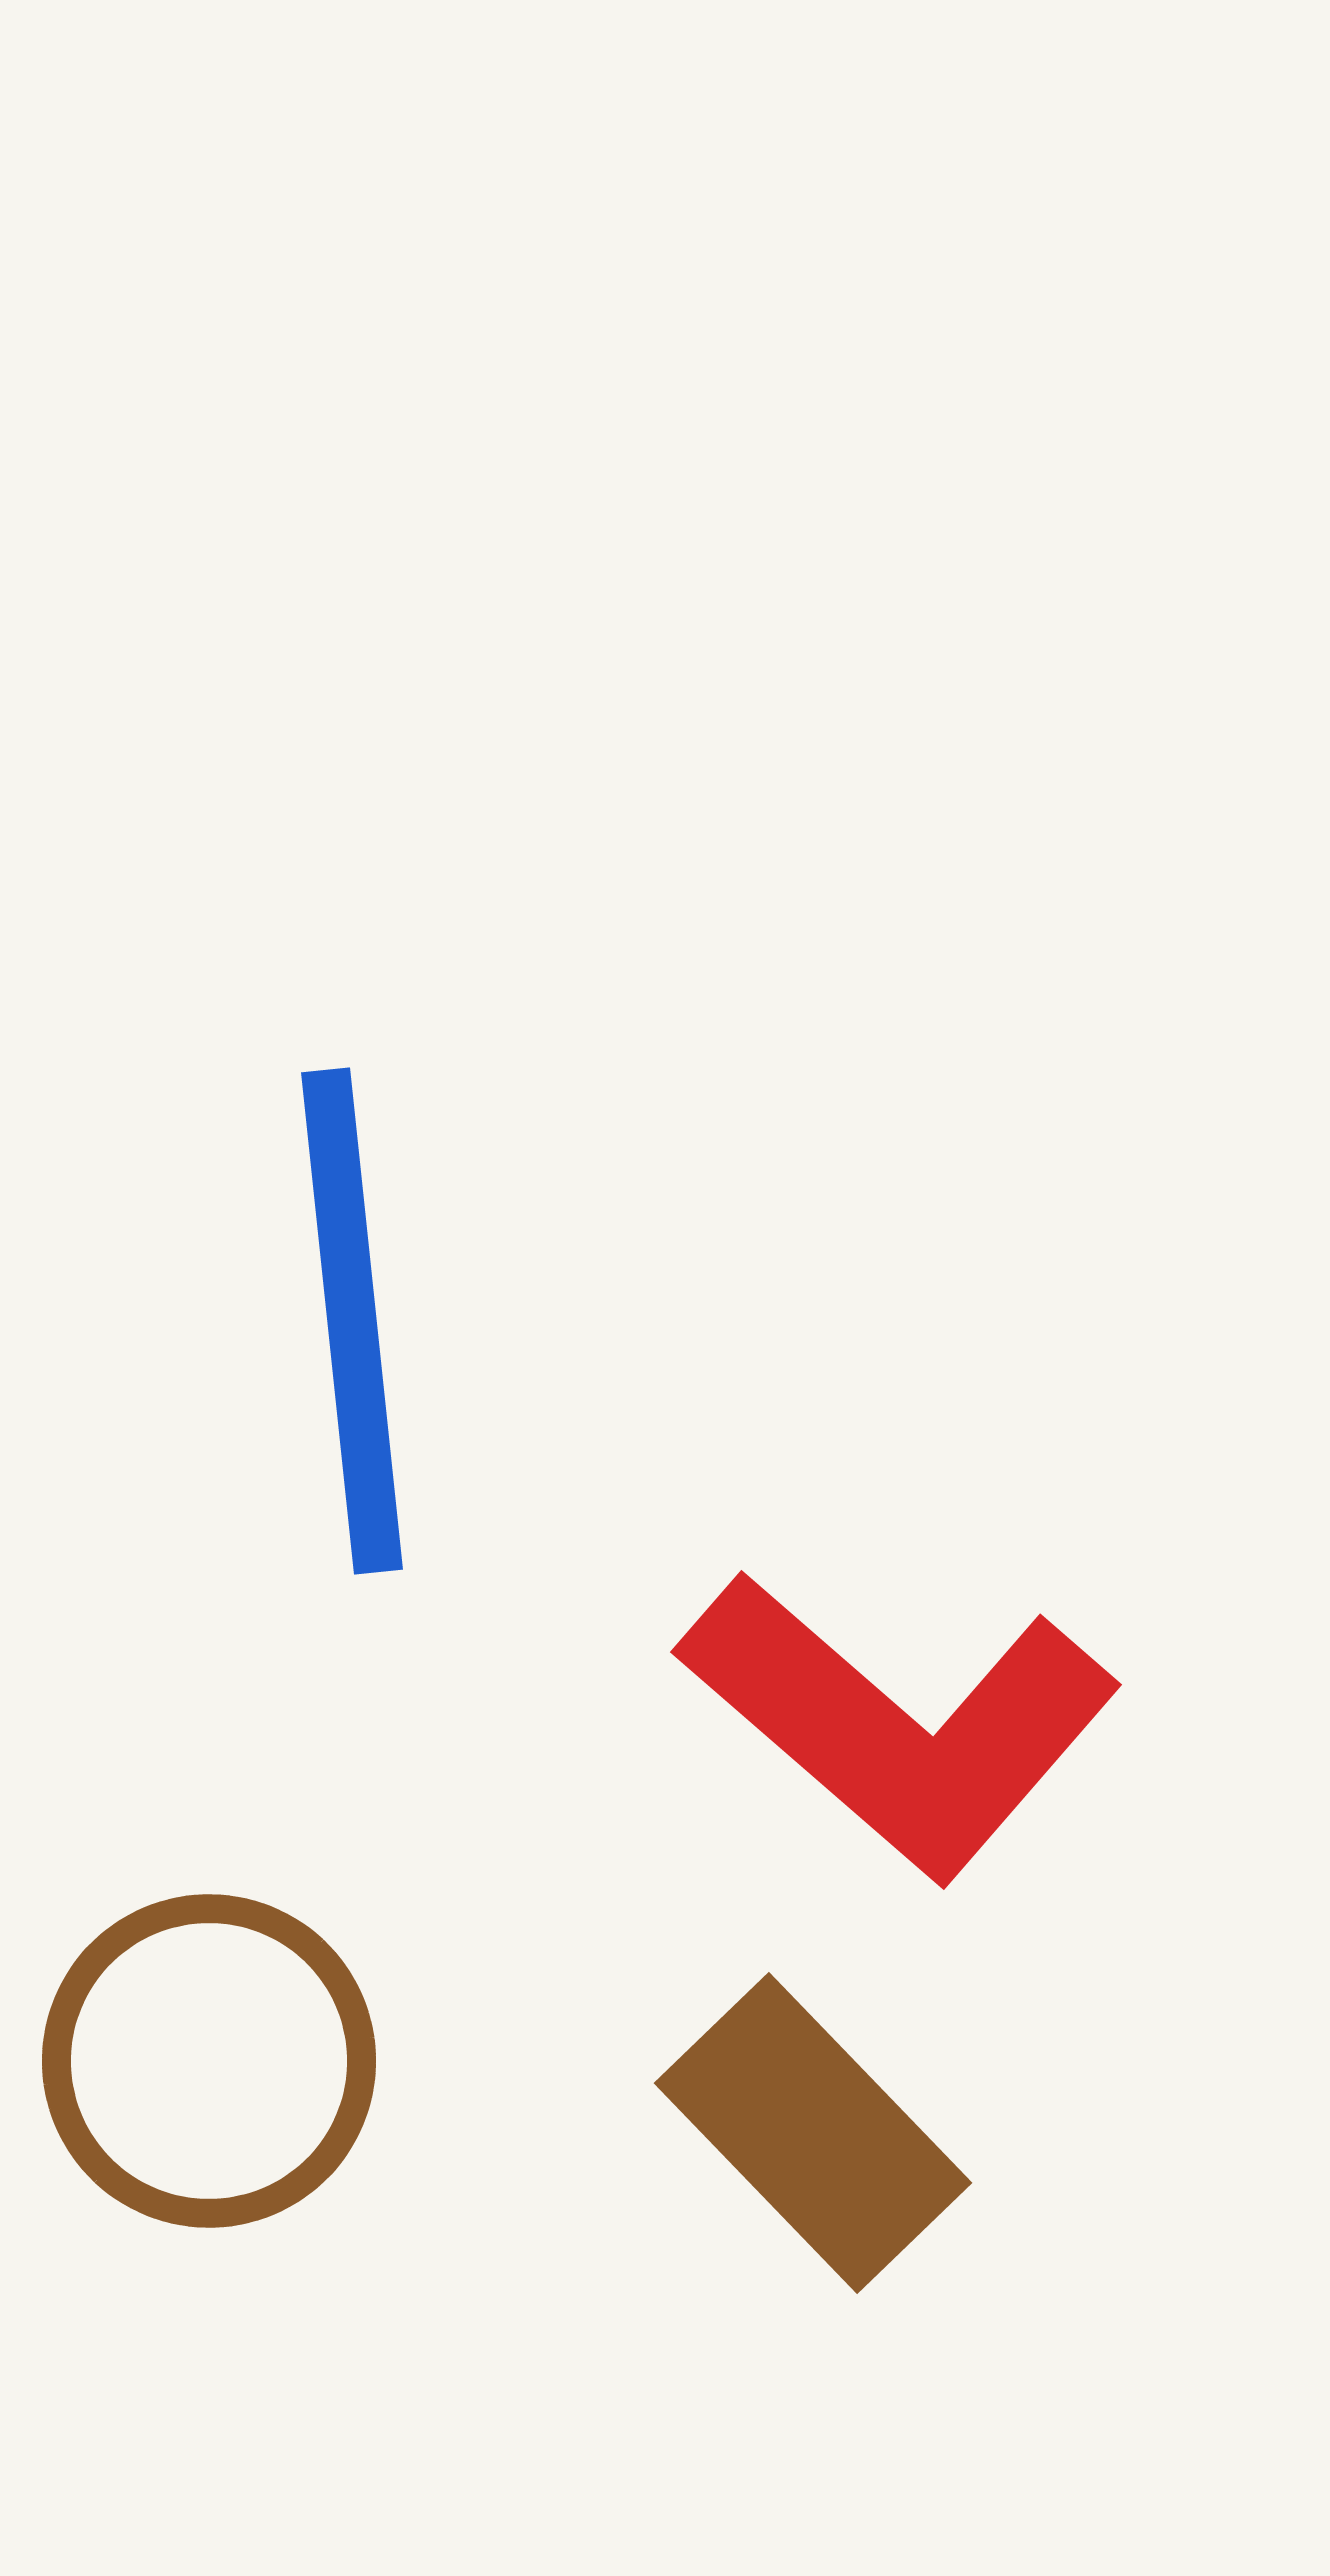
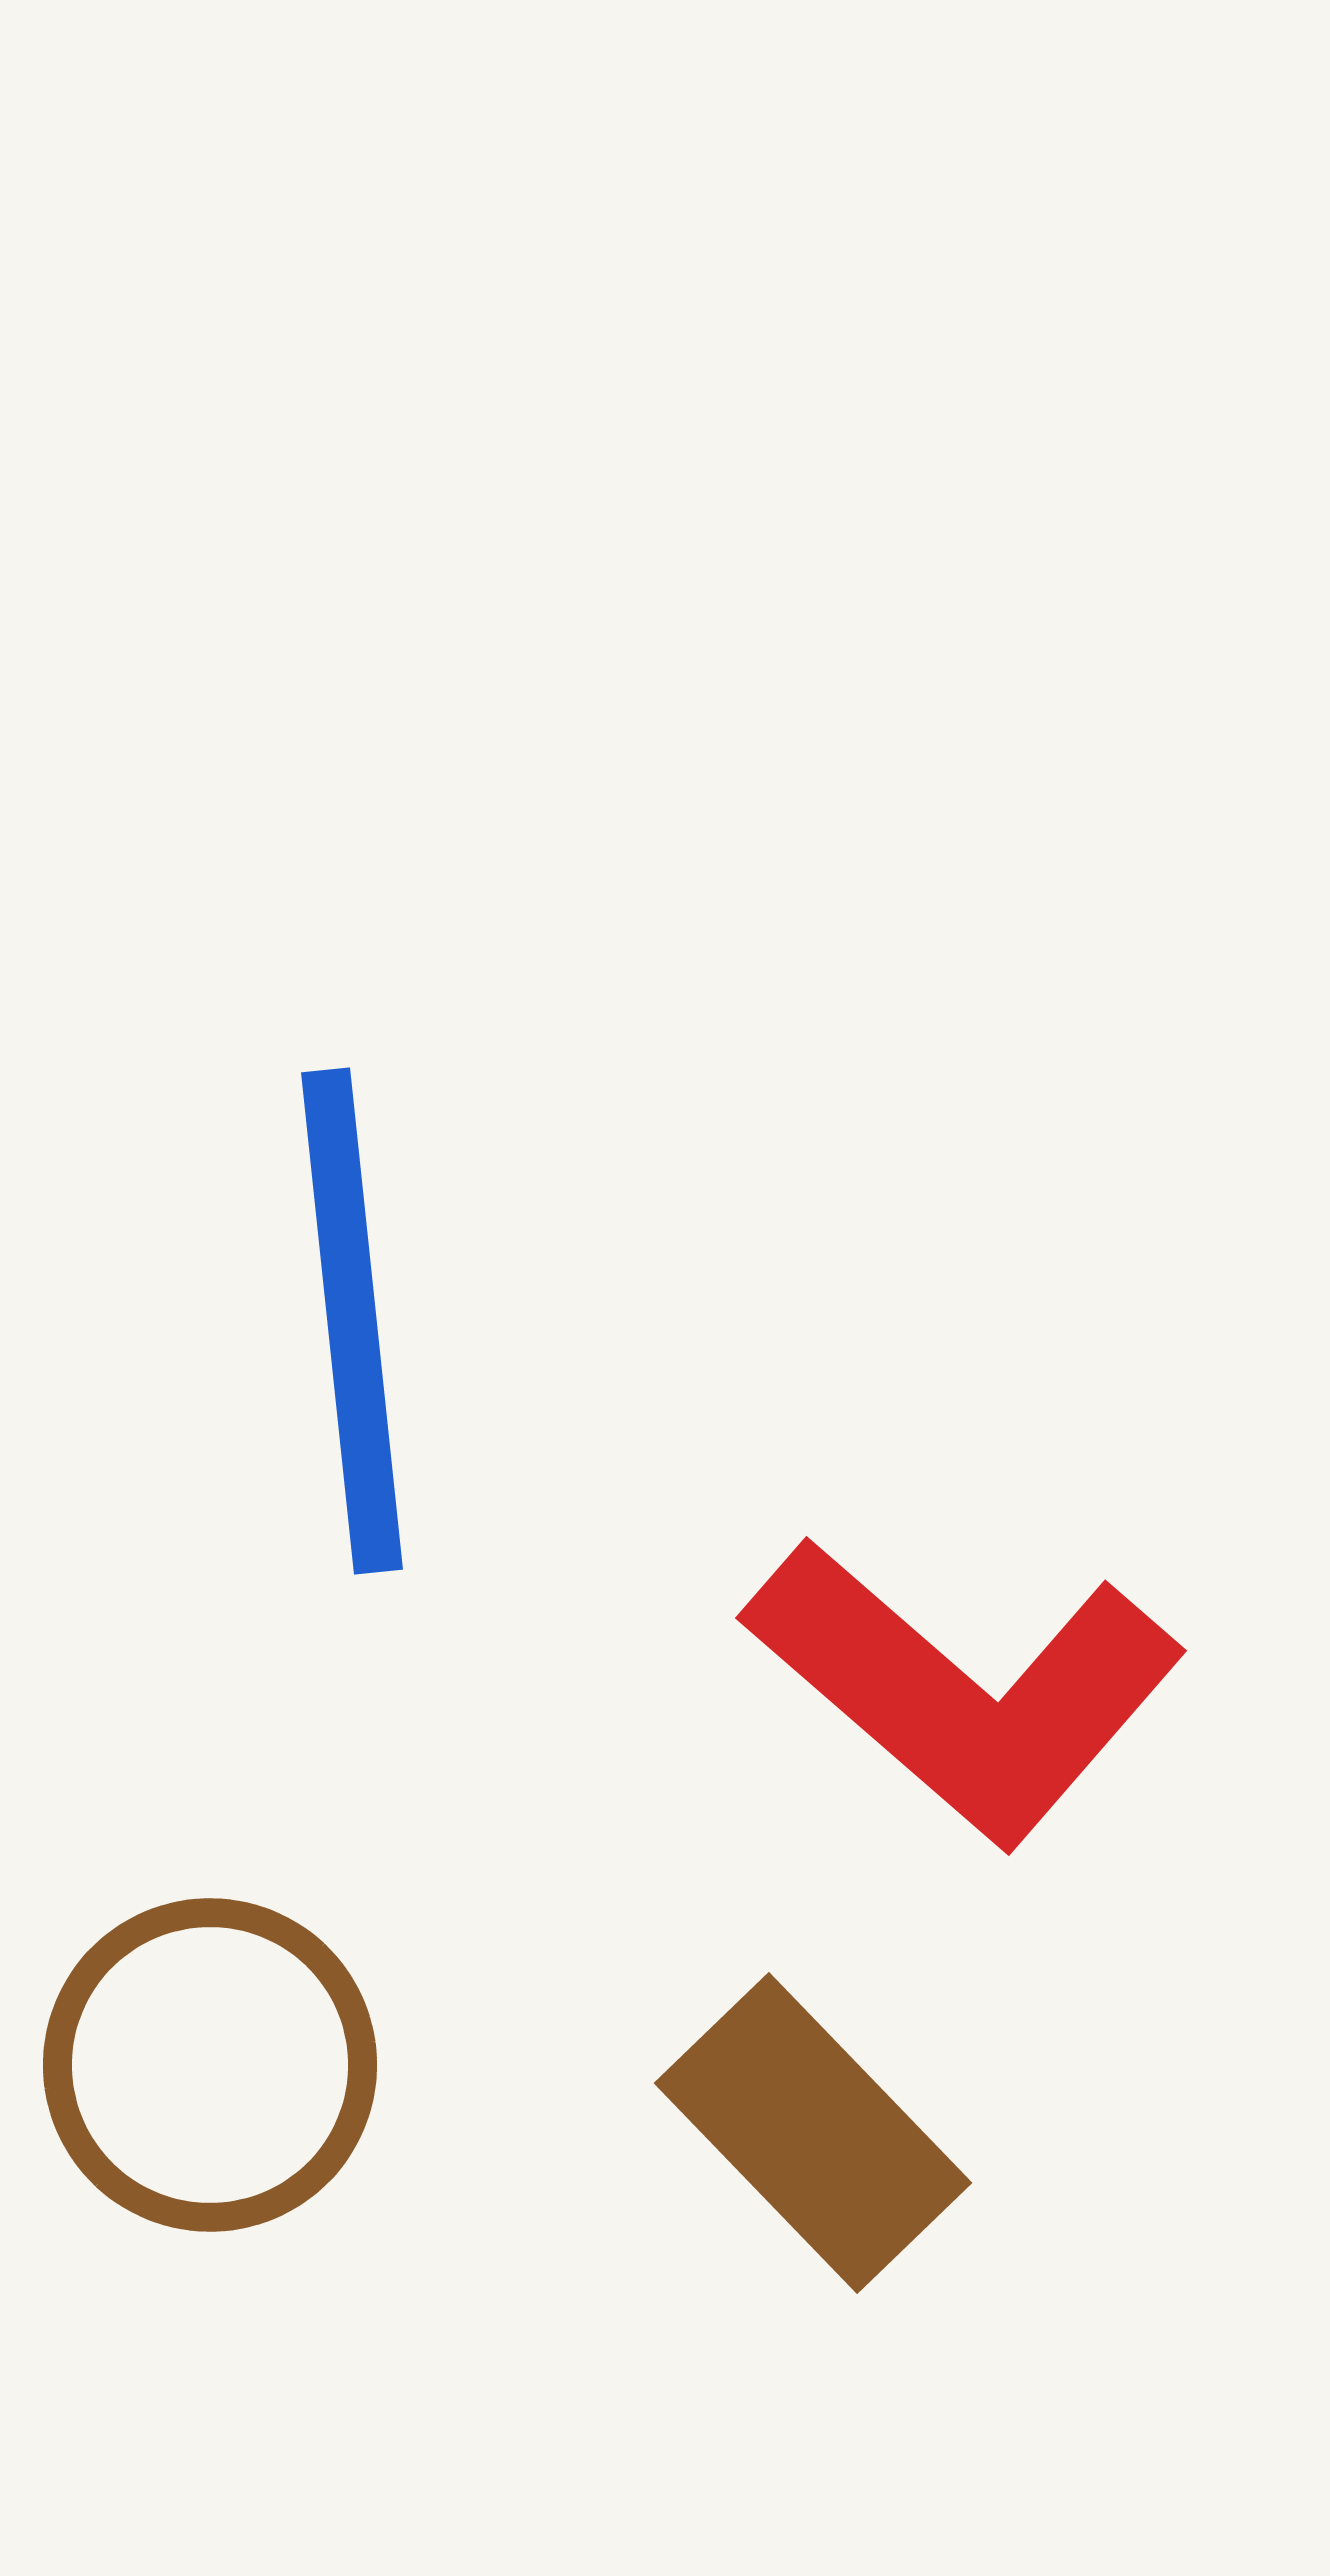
red L-shape: moved 65 px right, 34 px up
brown circle: moved 1 px right, 4 px down
